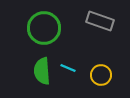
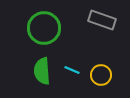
gray rectangle: moved 2 px right, 1 px up
cyan line: moved 4 px right, 2 px down
